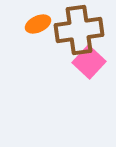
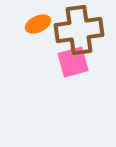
pink square: moved 16 px left; rotated 32 degrees clockwise
